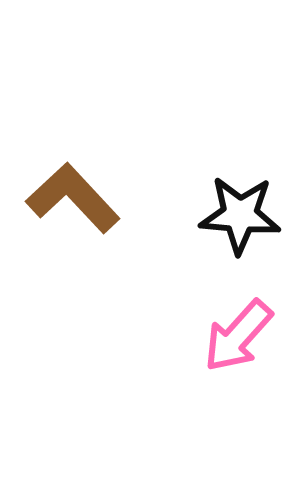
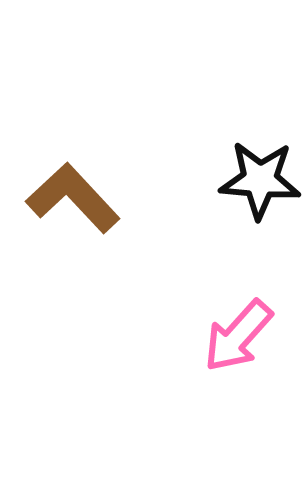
black star: moved 20 px right, 35 px up
